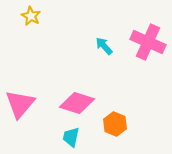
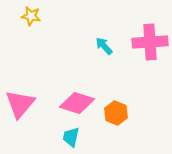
yellow star: rotated 18 degrees counterclockwise
pink cross: moved 2 px right; rotated 28 degrees counterclockwise
orange hexagon: moved 1 px right, 11 px up
